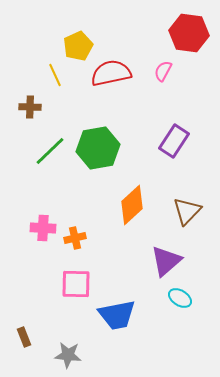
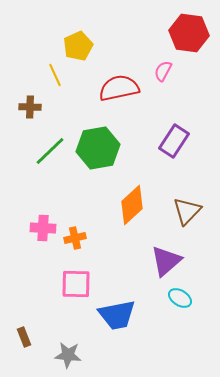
red semicircle: moved 8 px right, 15 px down
